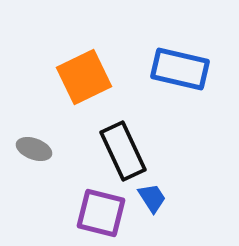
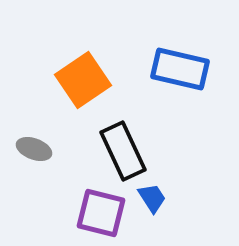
orange square: moved 1 px left, 3 px down; rotated 8 degrees counterclockwise
